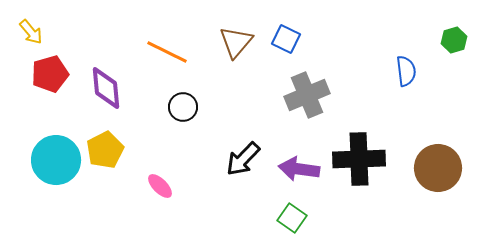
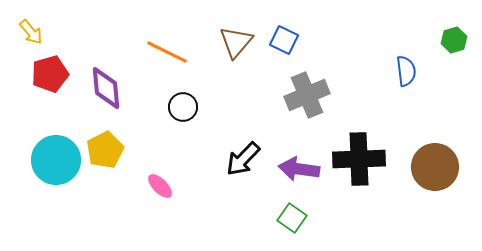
blue square: moved 2 px left, 1 px down
brown circle: moved 3 px left, 1 px up
